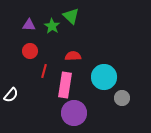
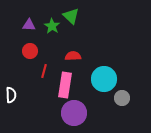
cyan circle: moved 2 px down
white semicircle: rotated 42 degrees counterclockwise
